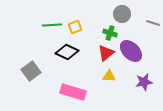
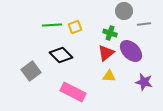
gray circle: moved 2 px right, 3 px up
gray line: moved 9 px left, 1 px down; rotated 24 degrees counterclockwise
black diamond: moved 6 px left, 3 px down; rotated 20 degrees clockwise
purple star: rotated 24 degrees clockwise
pink rectangle: rotated 10 degrees clockwise
